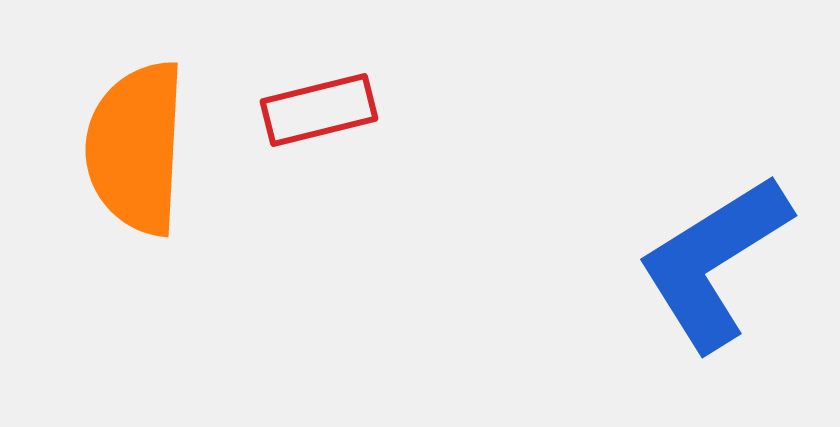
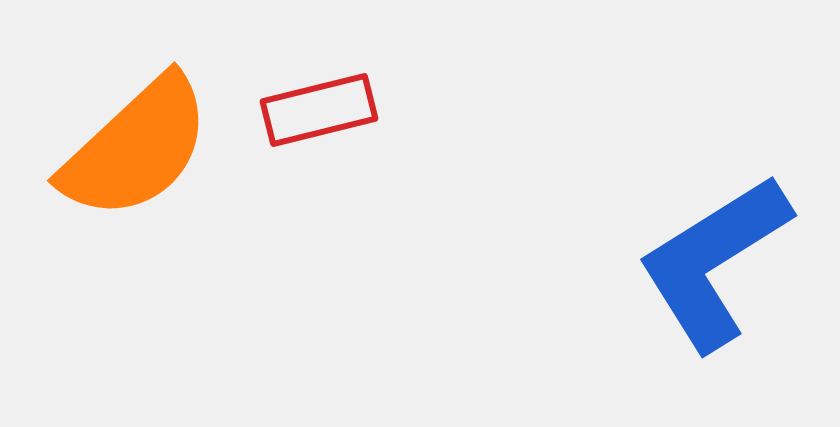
orange semicircle: rotated 136 degrees counterclockwise
